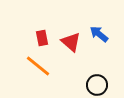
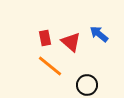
red rectangle: moved 3 px right
orange line: moved 12 px right
black circle: moved 10 px left
